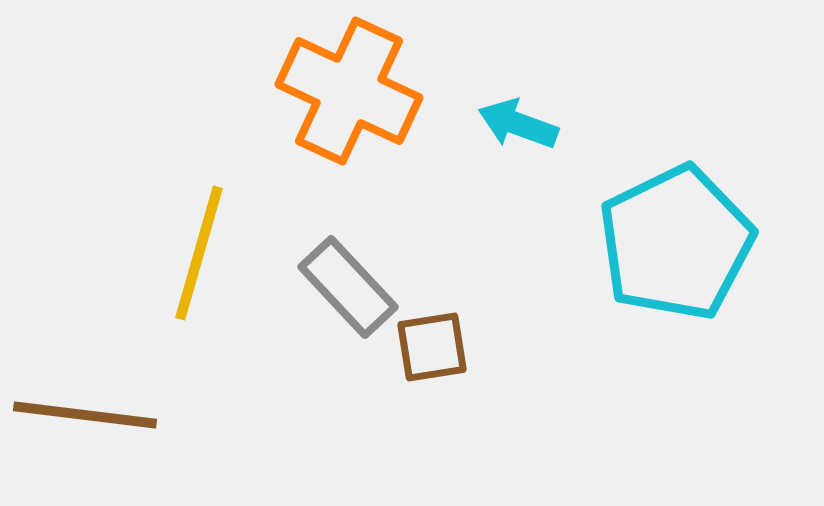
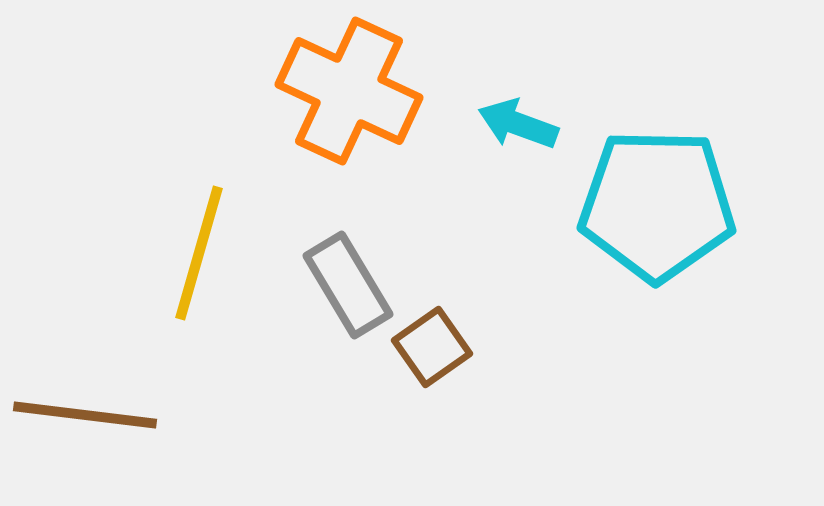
cyan pentagon: moved 19 px left, 38 px up; rotated 27 degrees clockwise
gray rectangle: moved 2 px up; rotated 12 degrees clockwise
brown square: rotated 26 degrees counterclockwise
